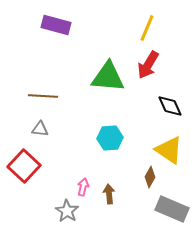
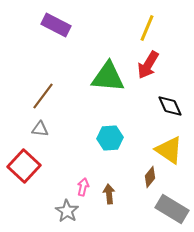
purple rectangle: rotated 12 degrees clockwise
brown line: rotated 56 degrees counterclockwise
brown diamond: rotated 10 degrees clockwise
gray rectangle: rotated 8 degrees clockwise
